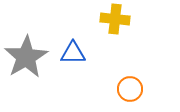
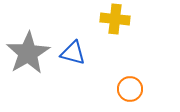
blue triangle: rotated 16 degrees clockwise
gray star: moved 2 px right, 4 px up
